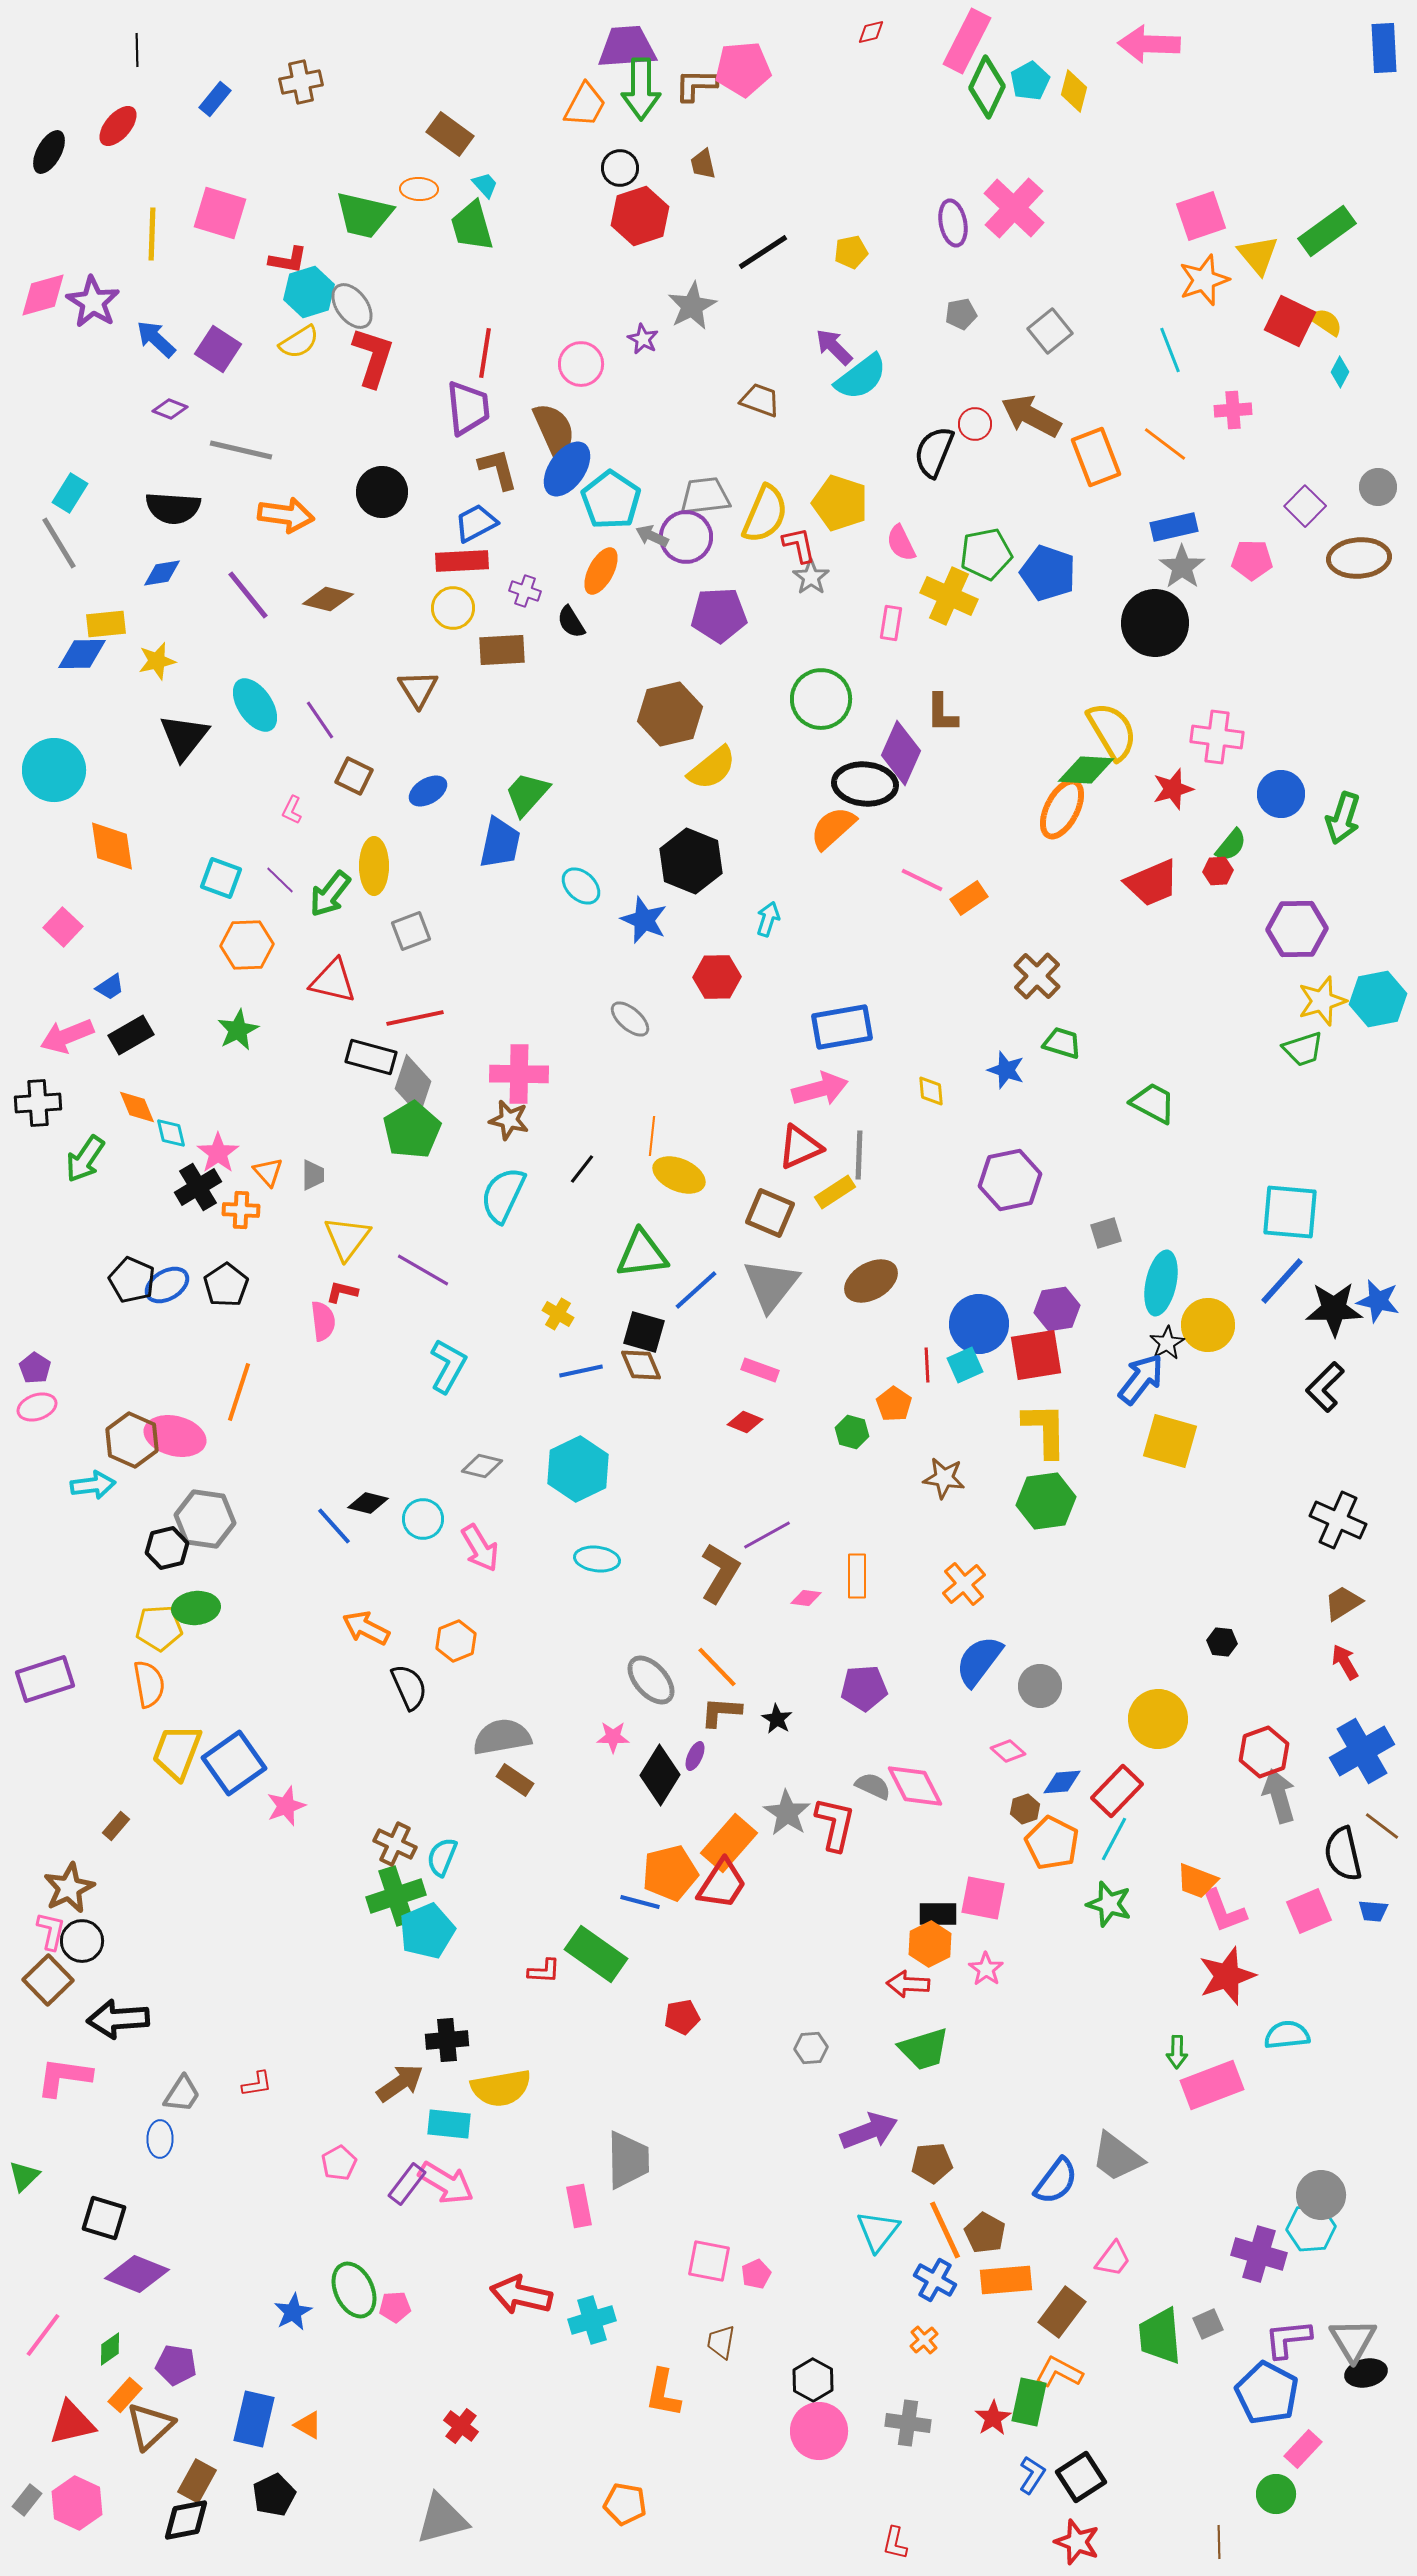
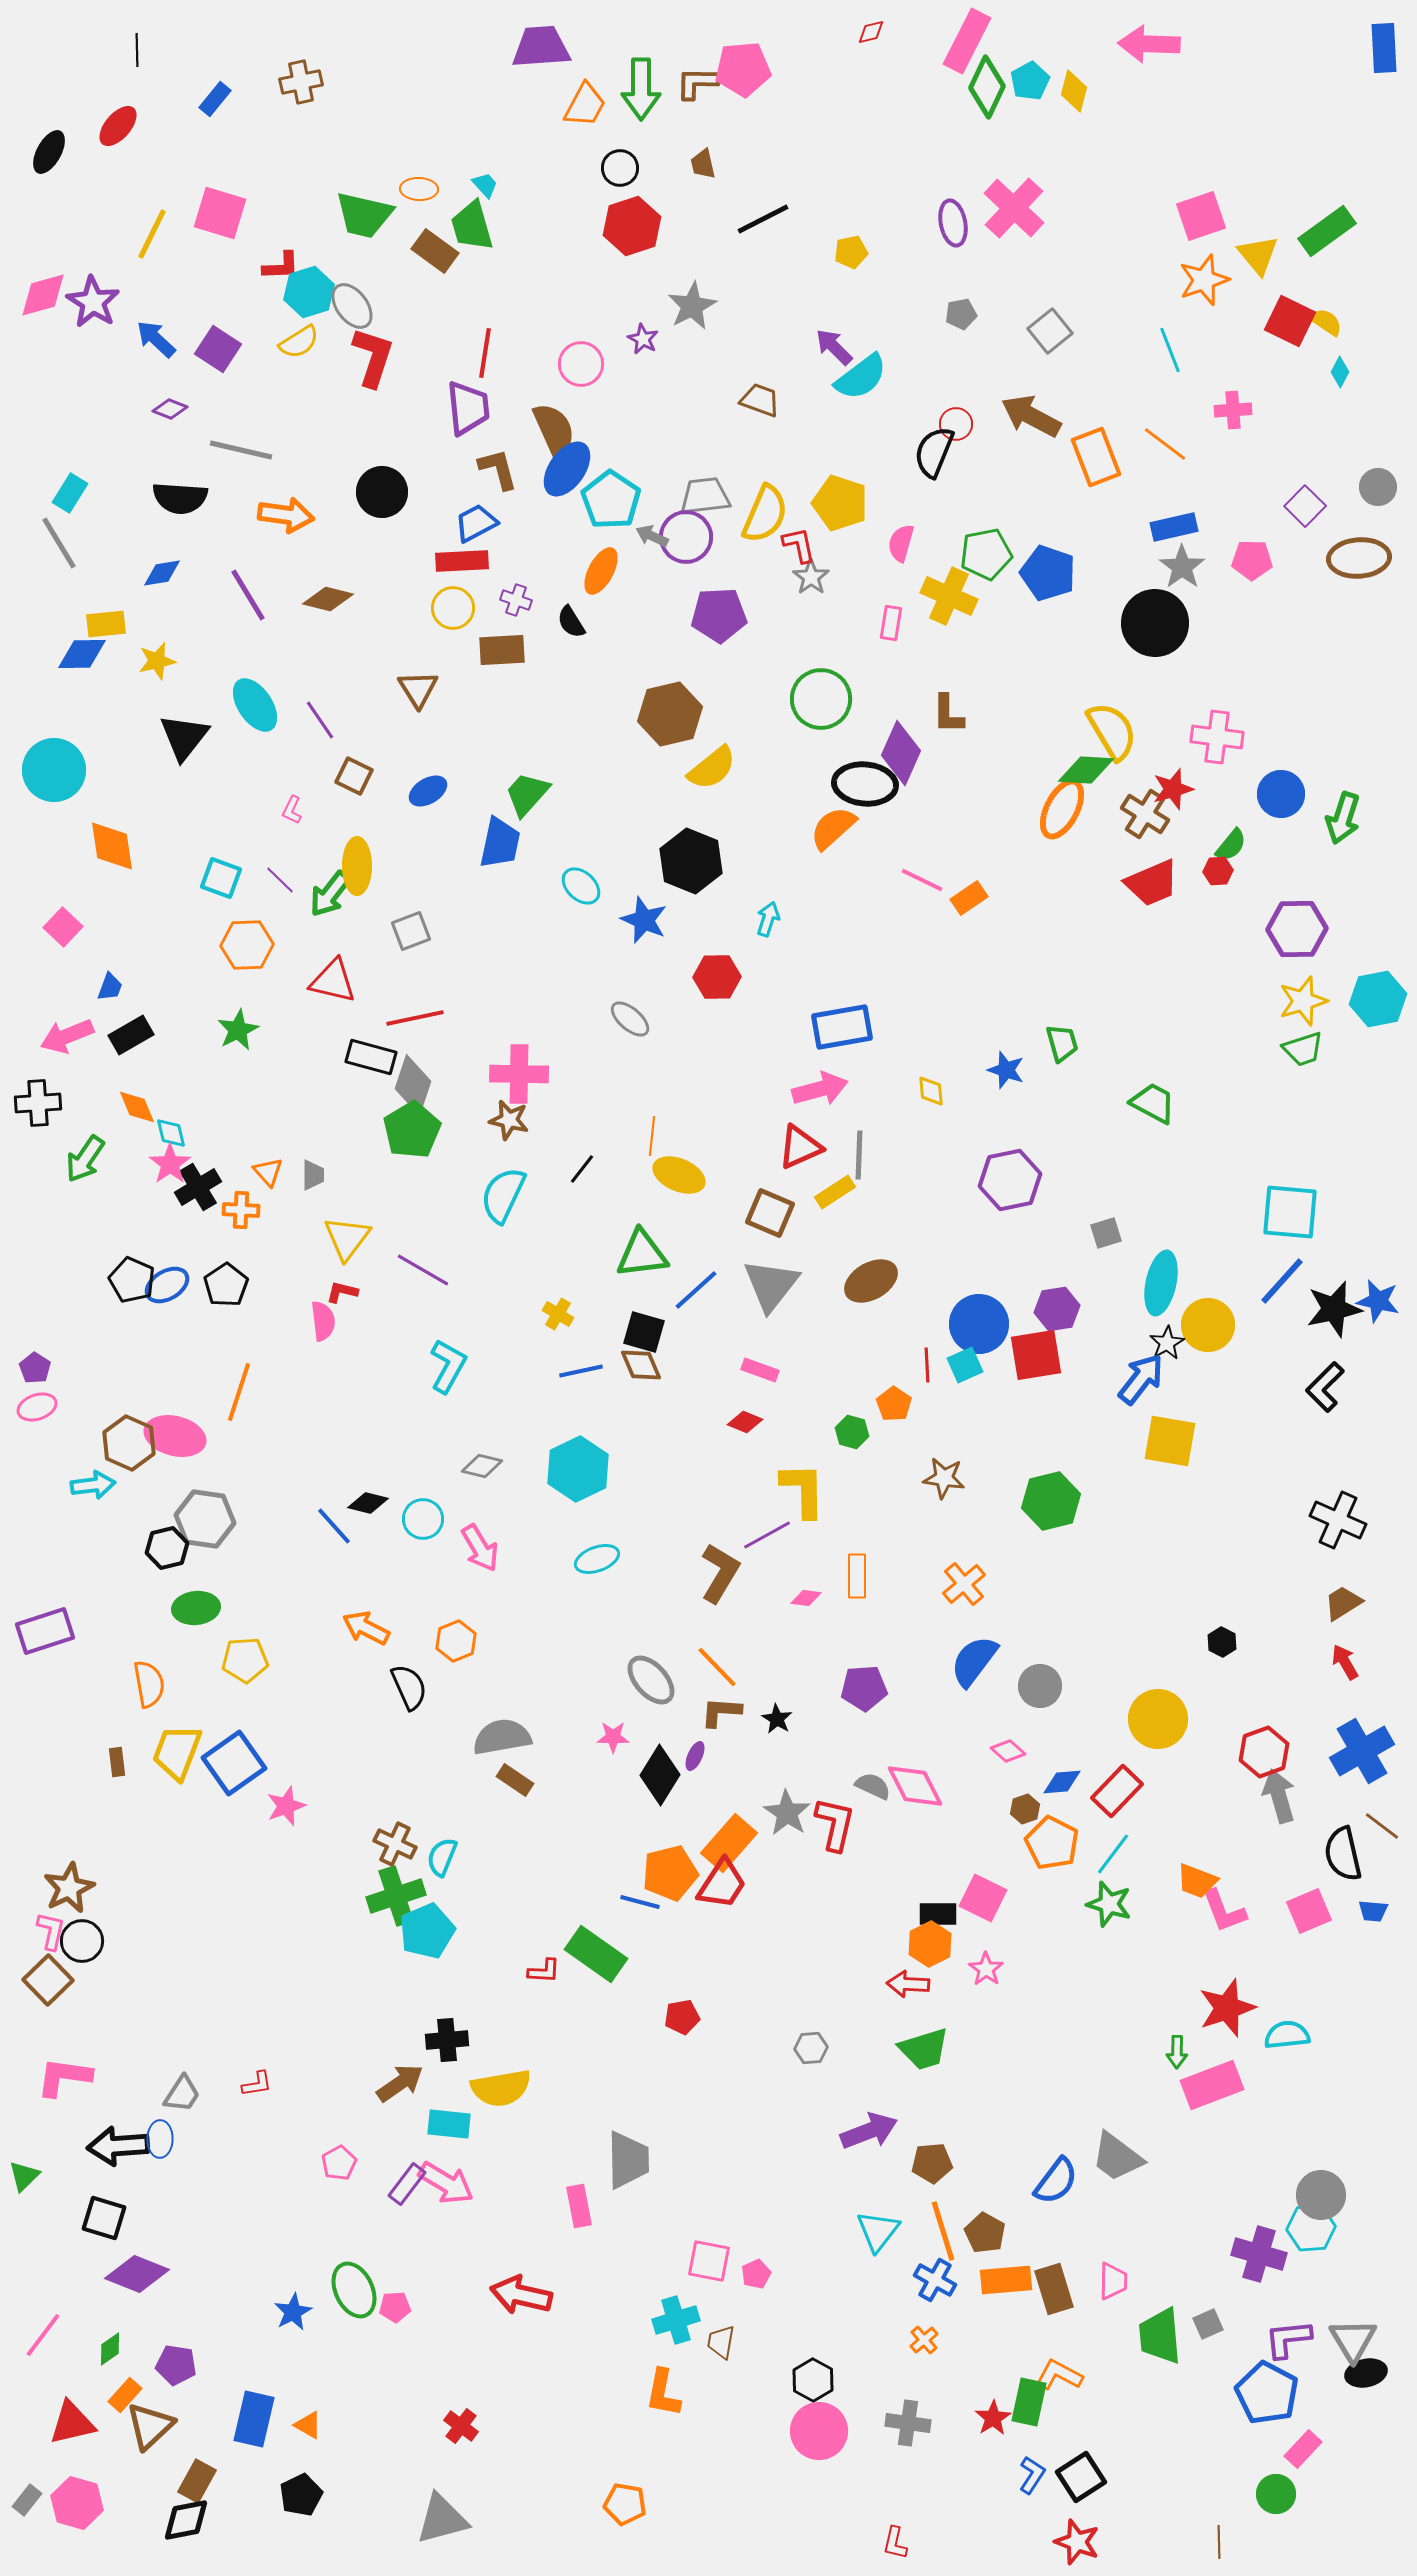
purple trapezoid at (627, 47): moved 86 px left
brown L-shape at (696, 85): moved 1 px right, 2 px up
brown rectangle at (450, 134): moved 15 px left, 117 px down
red hexagon at (640, 216): moved 8 px left, 10 px down
yellow line at (152, 234): rotated 24 degrees clockwise
black line at (763, 252): moved 33 px up; rotated 6 degrees clockwise
red L-shape at (288, 260): moved 7 px left, 6 px down; rotated 12 degrees counterclockwise
red circle at (975, 424): moved 19 px left
black semicircle at (173, 508): moved 7 px right, 10 px up
pink semicircle at (901, 543): rotated 42 degrees clockwise
purple cross at (525, 591): moved 9 px left, 9 px down
purple line at (248, 595): rotated 8 degrees clockwise
brown L-shape at (942, 713): moved 6 px right, 1 px down
yellow ellipse at (374, 866): moved 17 px left
brown cross at (1037, 976): moved 108 px right, 162 px up; rotated 12 degrees counterclockwise
blue trapezoid at (110, 987): rotated 36 degrees counterclockwise
yellow star at (1322, 1001): moved 19 px left
green trapezoid at (1062, 1043): rotated 57 degrees clockwise
pink star at (218, 1153): moved 48 px left, 11 px down
black star at (1334, 1309): rotated 12 degrees counterclockwise
yellow L-shape at (1045, 1430): moved 242 px left, 60 px down
brown hexagon at (132, 1440): moved 3 px left, 3 px down
yellow square at (1170, 1441): rotated 6 degrees counterclockwise
green hexagon at (1046, 1501): moved 5 px right; rotated 6 degrees counterclockwise
cyan ellipse at (597, 1559): rotated 27 degrees counterclockwise
yellow pentagon at (159, 1628): moved 86 px right, 32 px down
black hexagon at (1222, 1642): rotated 20 degrees clockwise
blue semicircle at (979, 1661): moved 5 px left
purple rectangle at (45, 1679): moved 48 px up
brown rectangle at (116, 1826): moved 1 px right, 64 px up; rotated 48 degrees counterclockwise
cyan line at (1114, 1839): moved 1 px left, 15 px down; rotated 9 degrees clockwise
pink square at (983, 1898): rotated 15 degrees clockwise
red star at (1227, 1976): moved 32 px down
black arrow at (118, 2019): moved 127 px down
orange line at (945, 2230): moved 2 px left, 1 px down; rotated 8 degrees clockwise
pink trapezoid at (1113, 2259): moved 22 px down; rotated 36 degrees counterclockwise
brown rectangle at (1062, 2312): moved 8 px left, 23 px up; rotated 54 degrees counterclockwise
cyan cross at (592, 2320): moved 84 px right
orange L-shape at (1059, 2372): moved 3 px down
black pentagon at (274, 2495): moved 27 px right
pink hexagon at (77, 2503): rotated 9 degrees counterclockwise
